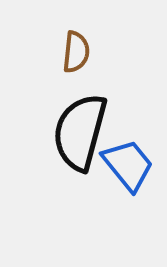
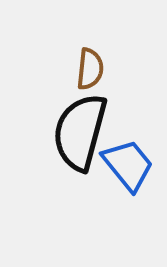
brown semicircle: moved 14 px right, 17 px down
